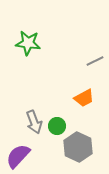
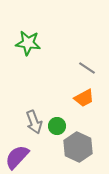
gray line: moved 8 px left, 7 px down; rotated 60 degrees clockwise
purple semicircle: moved 1 px left, 1 px down
